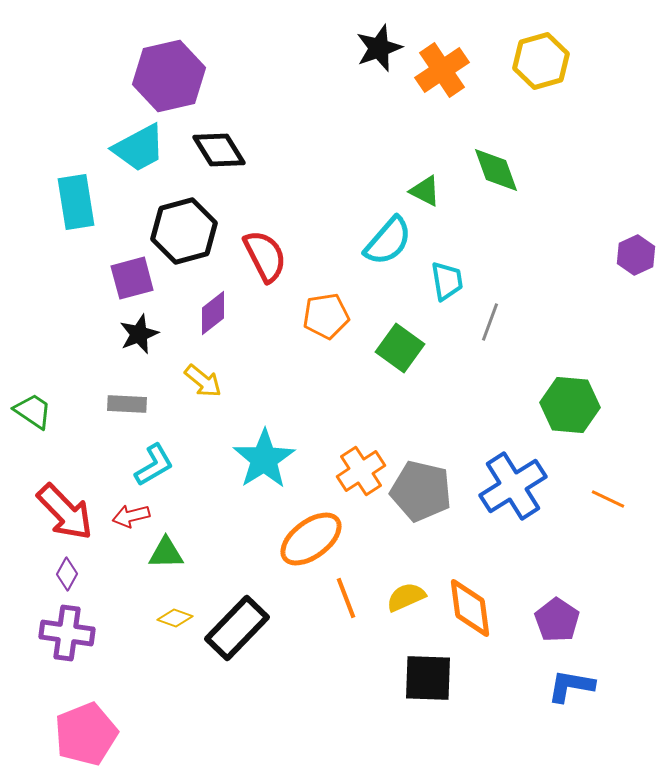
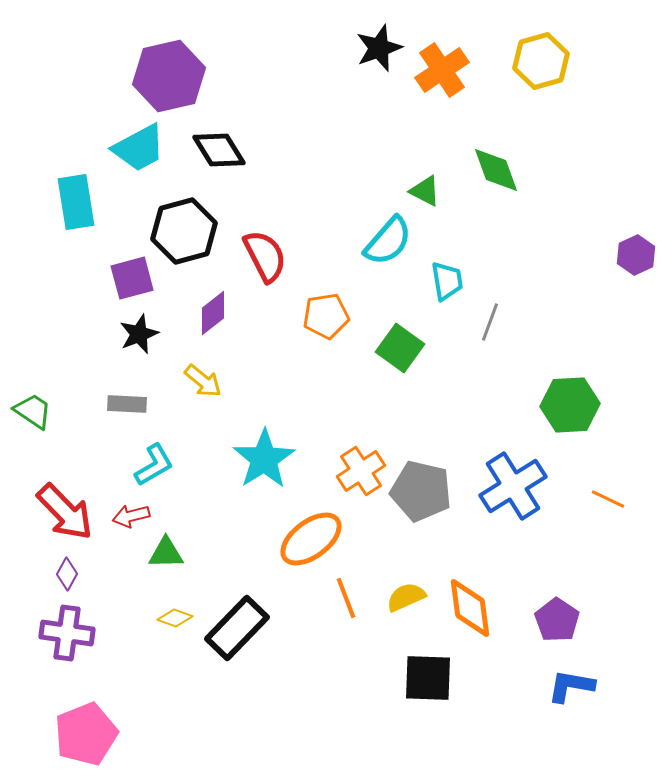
green hexagon at (570, 405): rotated 8 degrees counterclockwise
